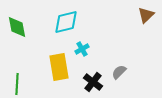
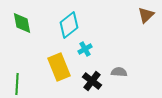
cyan diamond: moved 3 px right, 3 px down; rotated 24 degrees counterclockwise
green diamond: moved 5 px right, 4 px up
cyan cross: moved 3 px right
yellow rectangle: rotated 12 degrees counterclockwise
gray semicircle: rotated 49 degrees clockwise
black cross: moved 1 px left, 1 px up
